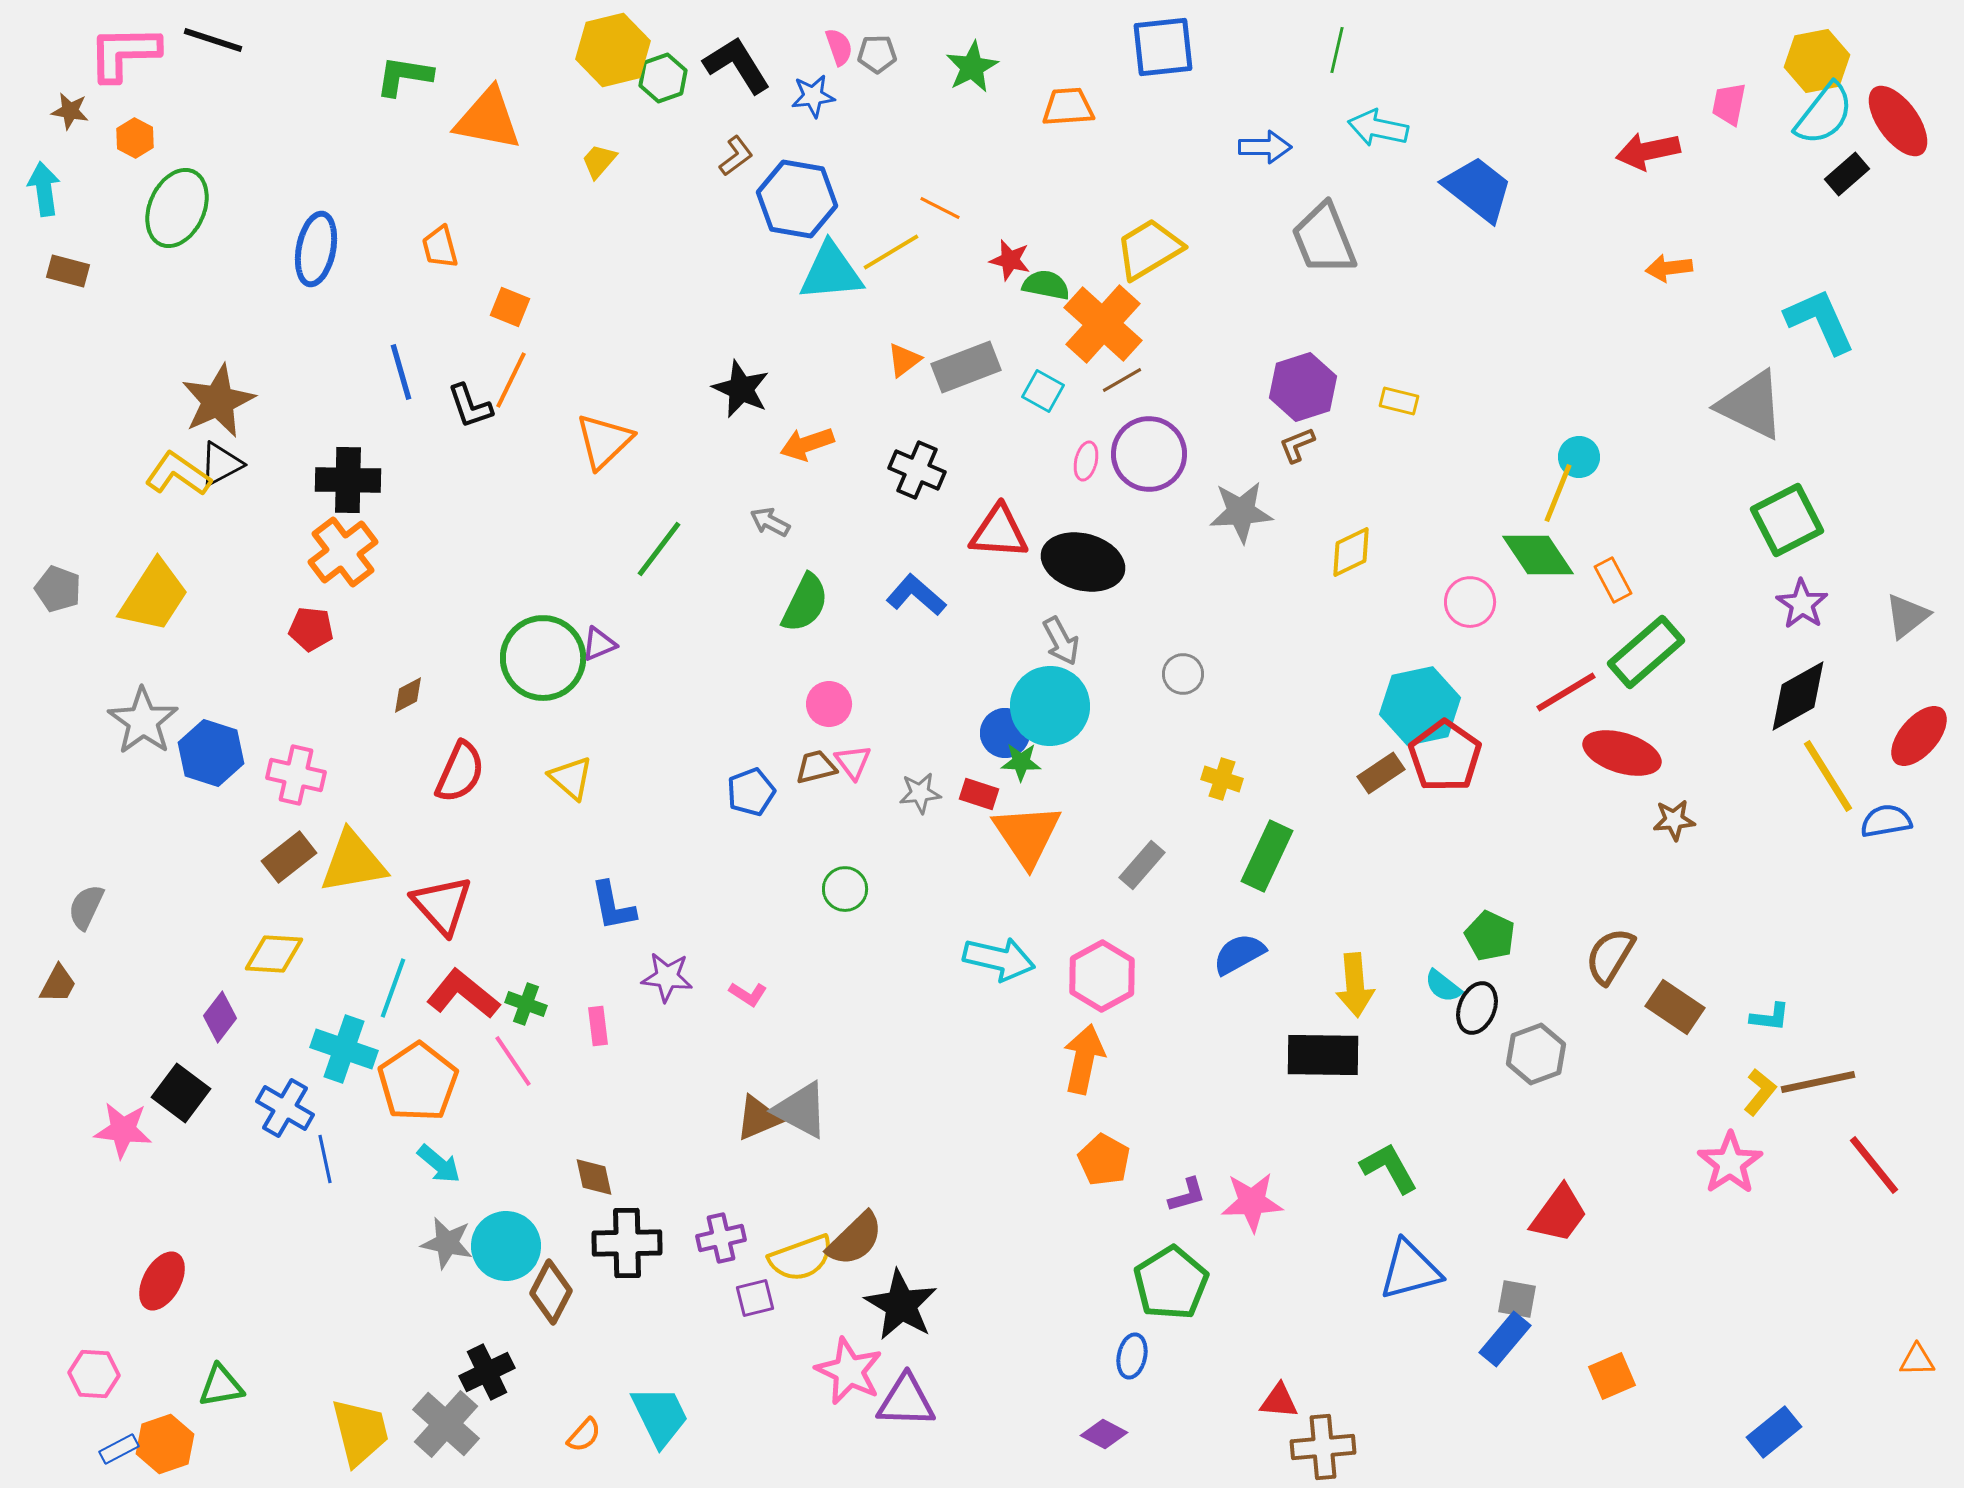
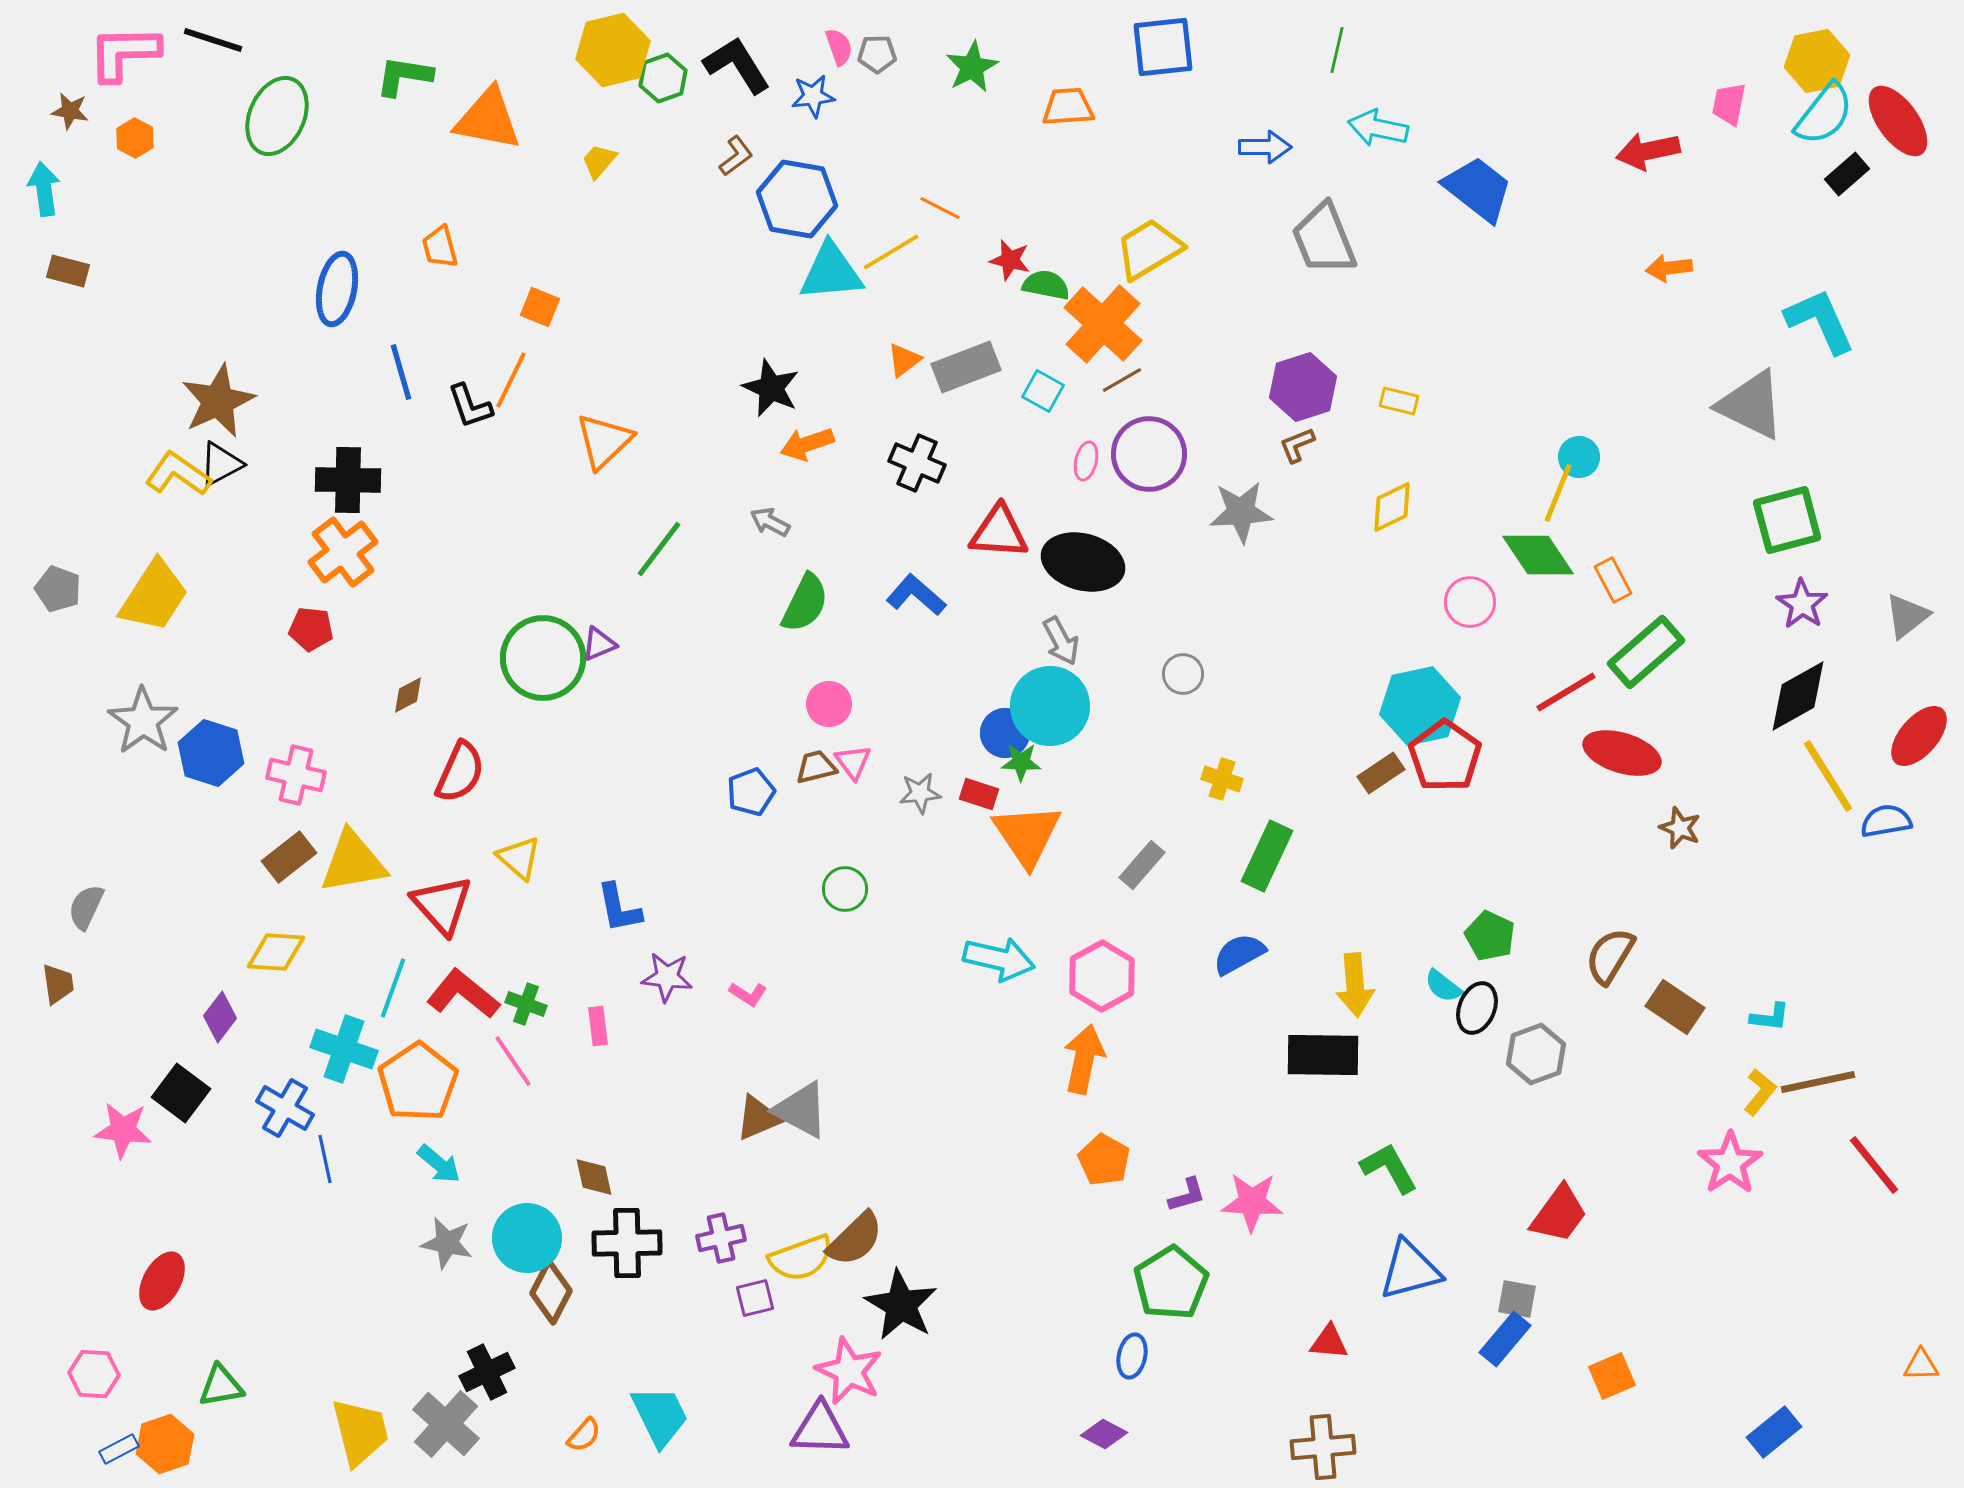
green ellipse at (177, 208): moved 100 px right, 92 px up
blue ellipse at (316, 249): moved 21 px right, 40 px down
orange square at (510, 307): moved 30 px right
black star at (741, 389): moved 30 px right, 1 px up
black cross at (917, 470): moved 7 px up
green square at (1787, 520): rotated 12 degrees clockwise
yellow diamond at (1351, 552): moved 41 px right, 45 px up
yellow triangle at (571, 778): moved 52 px left, 80 px down
brown star at (1674, 820): moved 6 px right, 8 px down; rotated 27 degrees clockwise
blue L-shape at (613, 906): moved 6 px right, 2 px down
yellow diamond at (274, 954): moved 2 px right, 2 px up
brown trapezoid at (58, 984): rotated 36 degrees counterclockwise
pink star at (1252, 1202): rotated 6 degrees clockwise
cyan circle at (506, 1246): moved 21 px right, 8 px up
orange triangle at (1917, 1360): moved 4 px right, 5 px down
purple triangle at (906, 1401): moved 86 px left, 28 px down
red triangle at (1279, 1401): moved 50 px right, 59 px up
